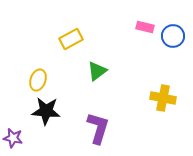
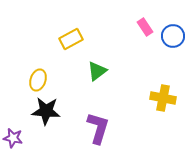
pink rectangle: rotated 42 degrees clockwise
